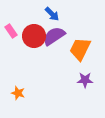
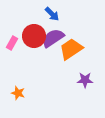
pink rectangle: moved 1 px right, 12 px down; rotated 64 degrees clockwise
purple semicircle: moved 1 px left, 2 px down
orange trapezoid: moved 9 px left; rotated 30 degrees clockwise
